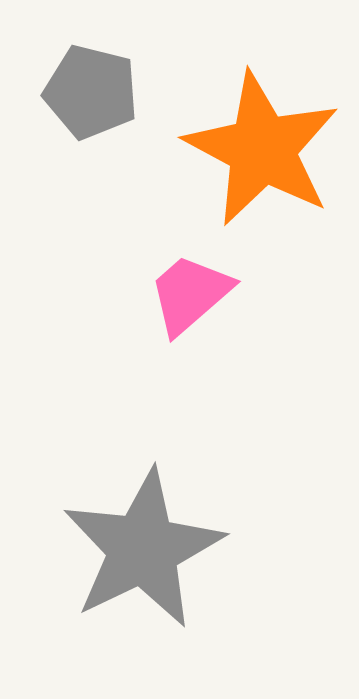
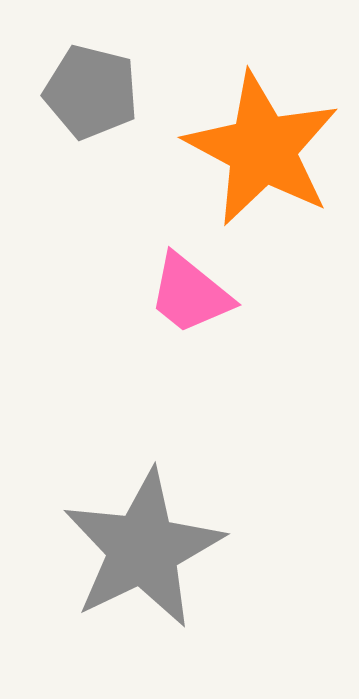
pink trapezoid: rotated 100 degrees counterclockwise
